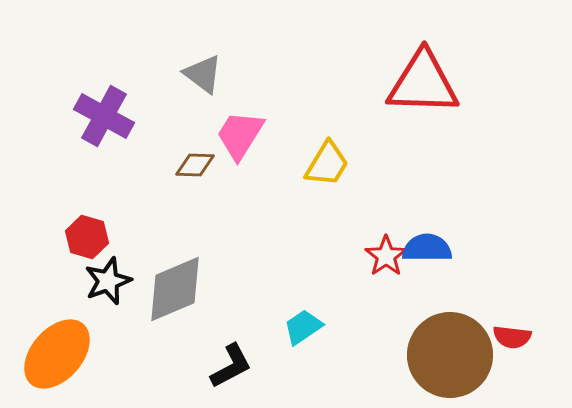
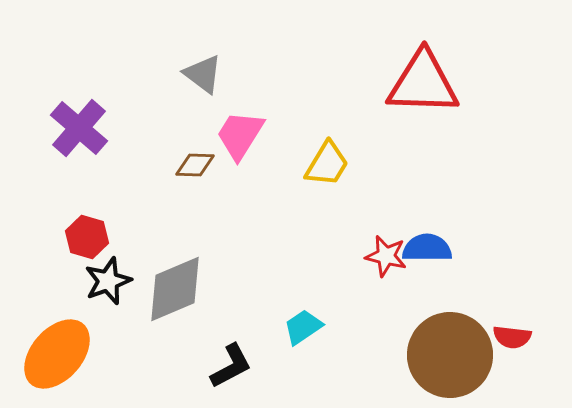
purple cross: moved 25 px left, 12 px down; rotated 12 degrees clockwise
red star: rotated 24 degrees counterclockwise
